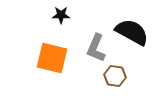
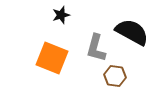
black star: rotated 18 degrees counterclockwise
gray L-shape: rotated 8 degrees counterclockwise
orange square: rotated 8 degrees clockwise
